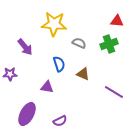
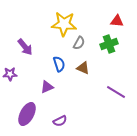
yellow star: moved 10 px right
gray semicircle: rotated 96 degrees clockwise
brown triangle: moved 6 px up
purple triangle: rotated 32 degrees counterclockwise
purple line: moved 2 px right
